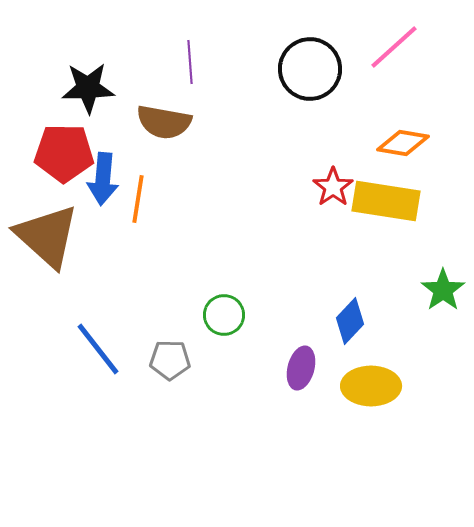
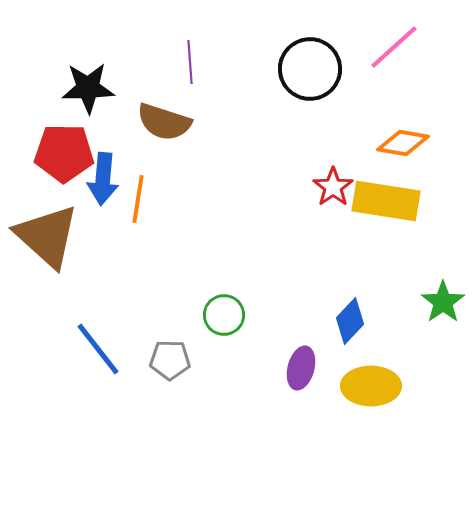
brown semicircle: rotated 8 degrees clockwise
green star: moved 12 px down
